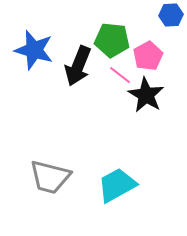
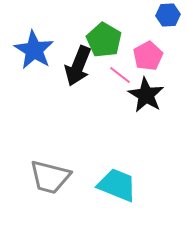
blue hexagon: moved 3 px left
green pentagon: moved 8 px left; rotated 24 degrees clockwise
blue star: rotated 15 degrees clockwise
cyan trapezoid: rotated 51 degrees clockwise
